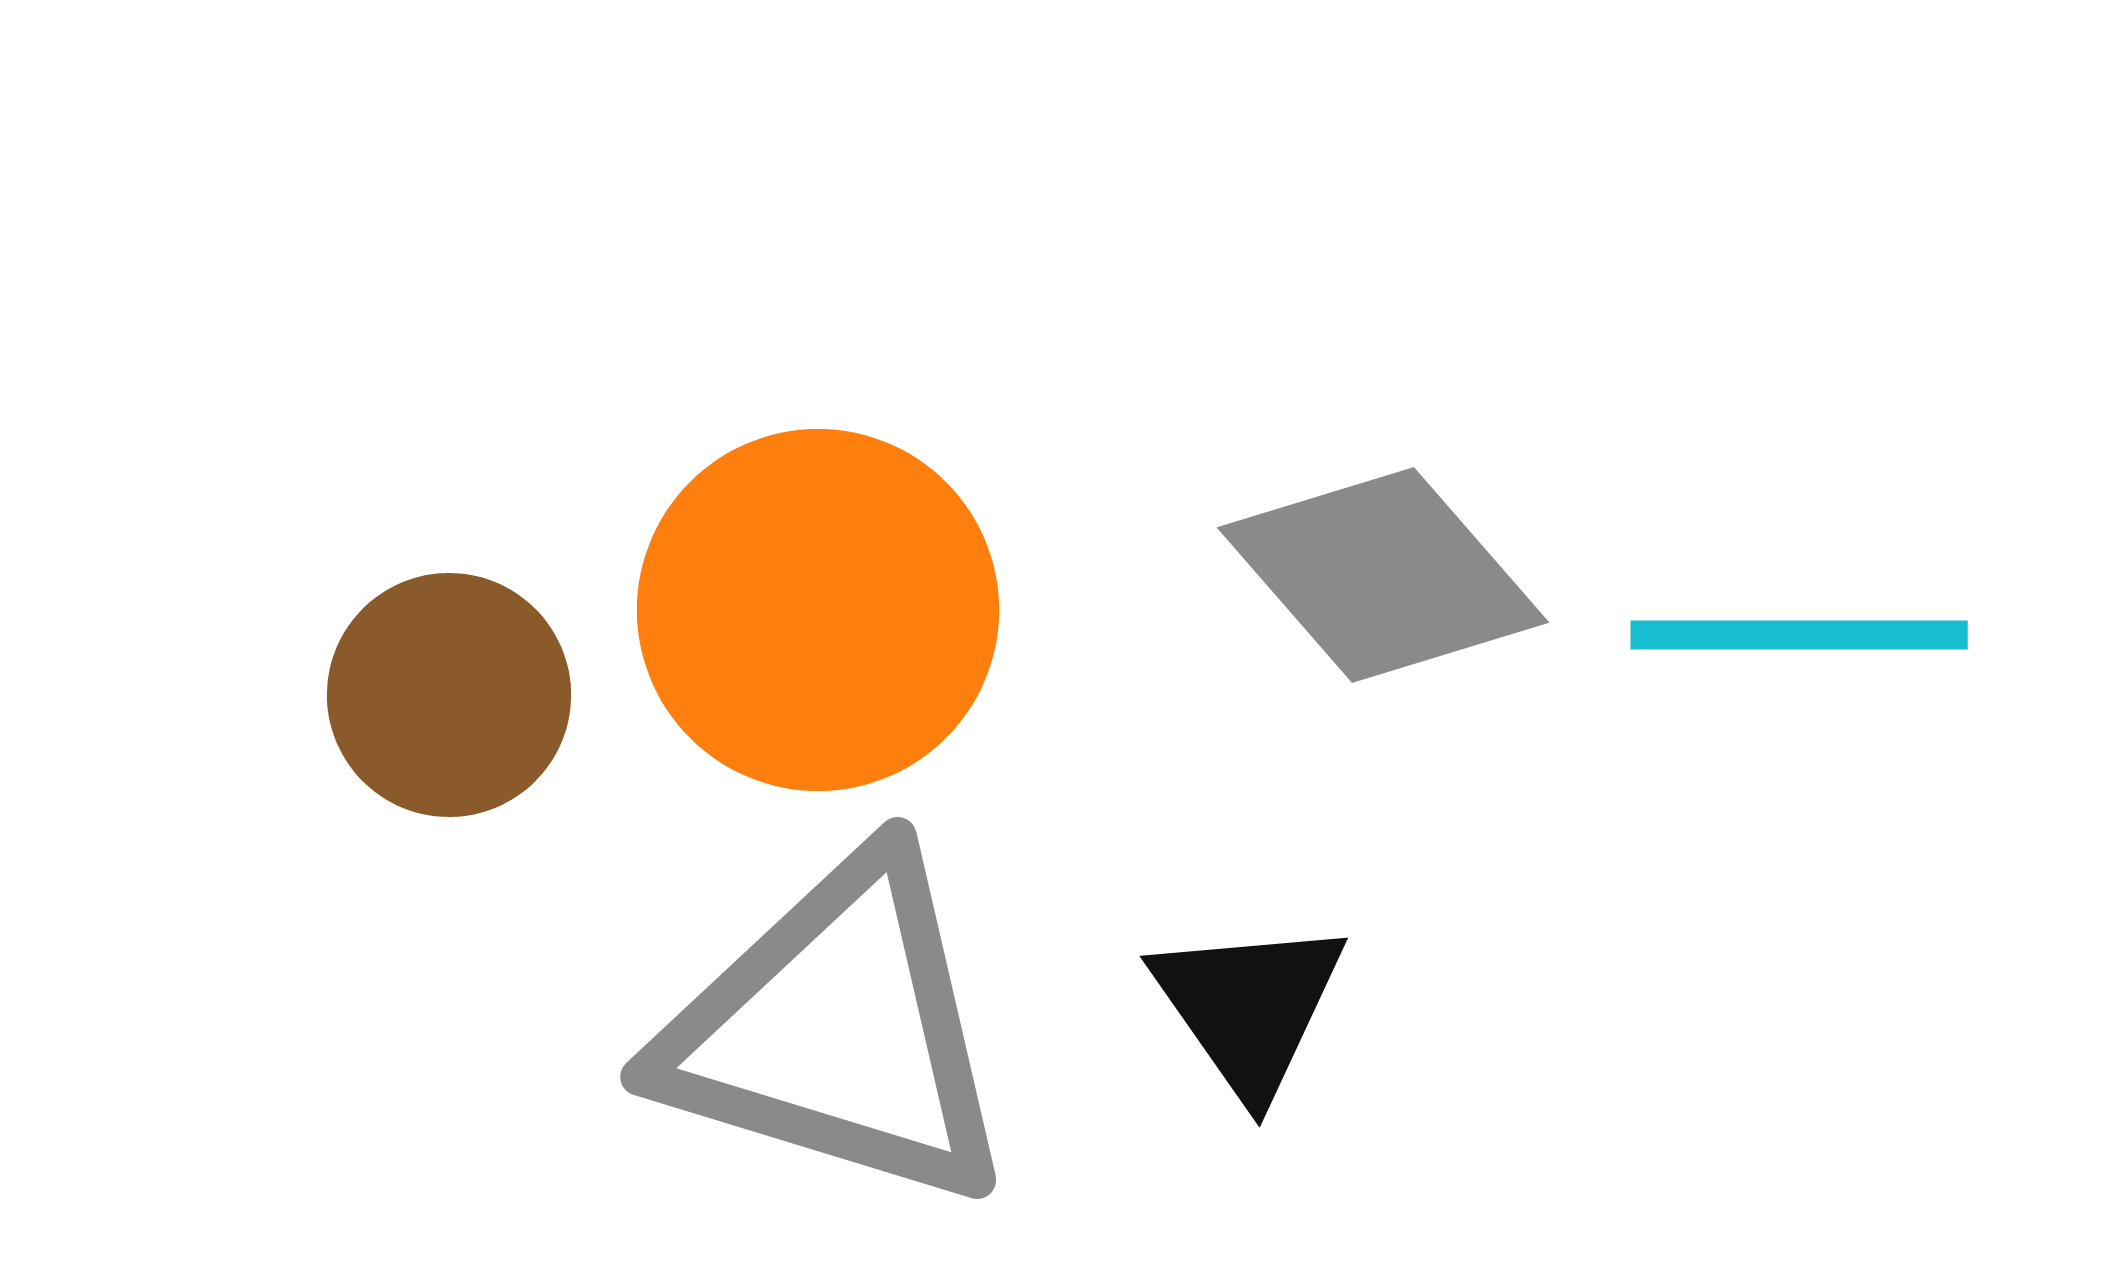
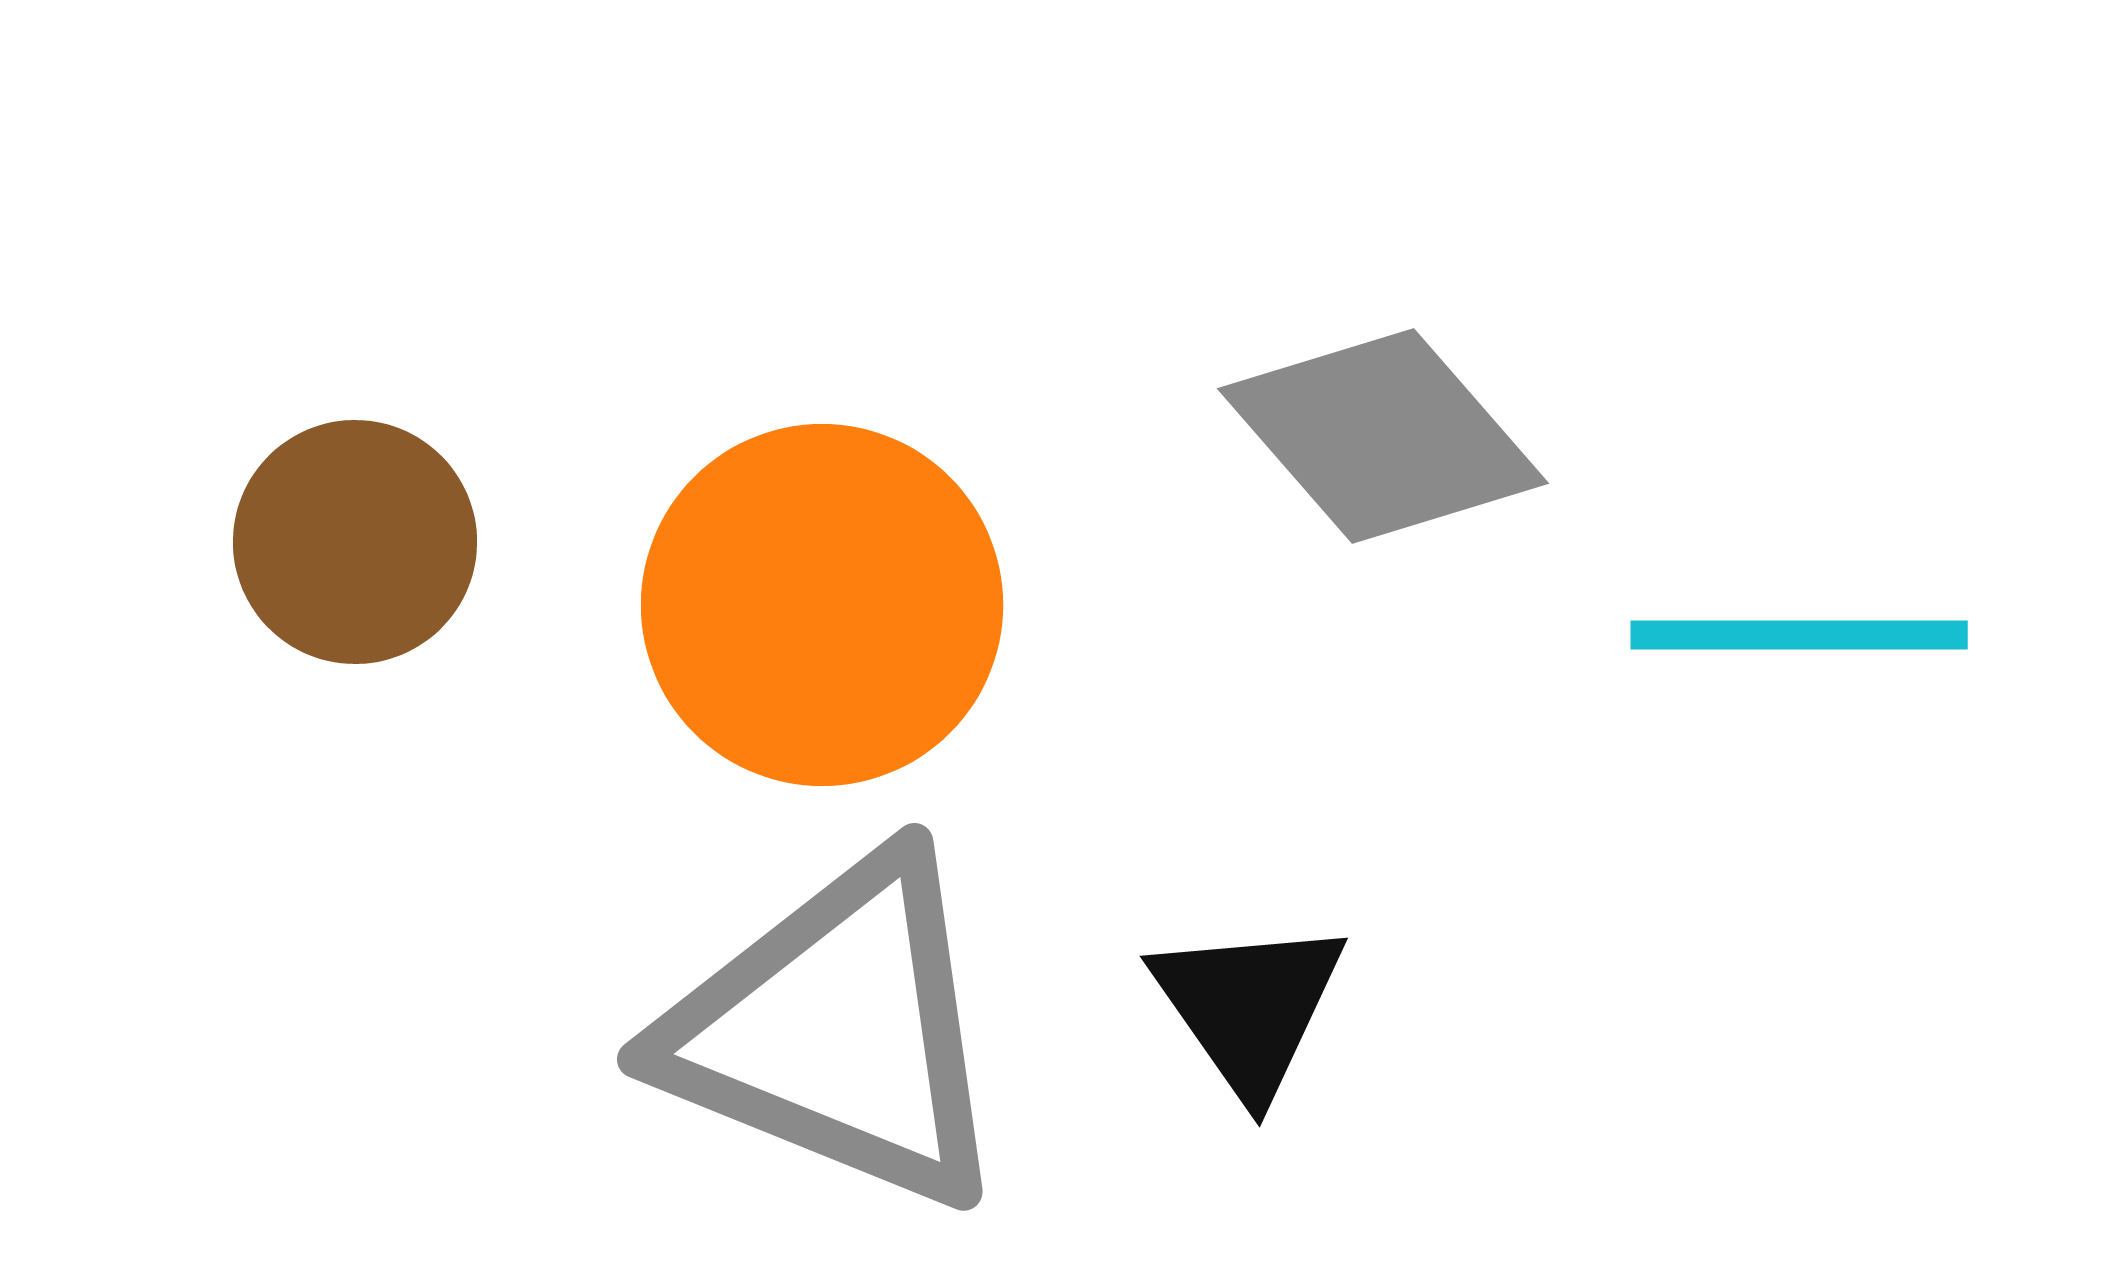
gray diamond: moved 139 px up
orange circle: moved 4 px right, 5 px up
brown circle: moved 94 px left, 153 px up
gray triangle: rotated 5 degrees clockwise
